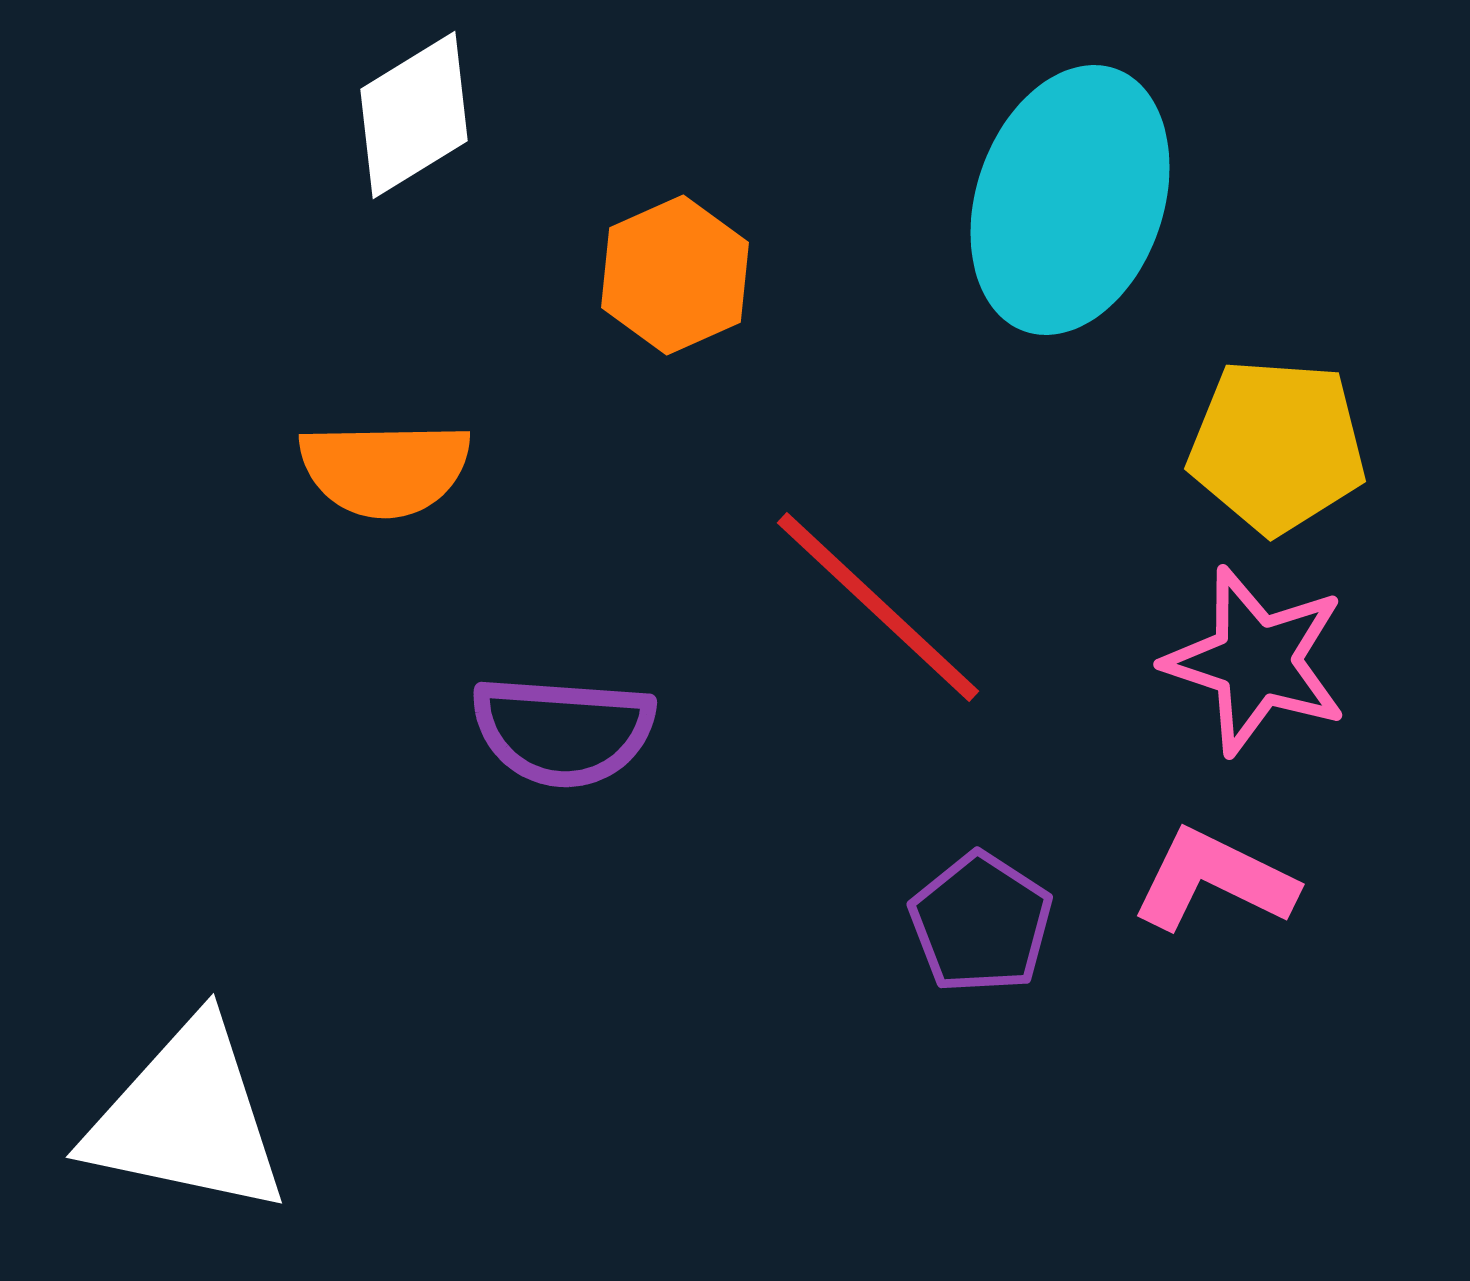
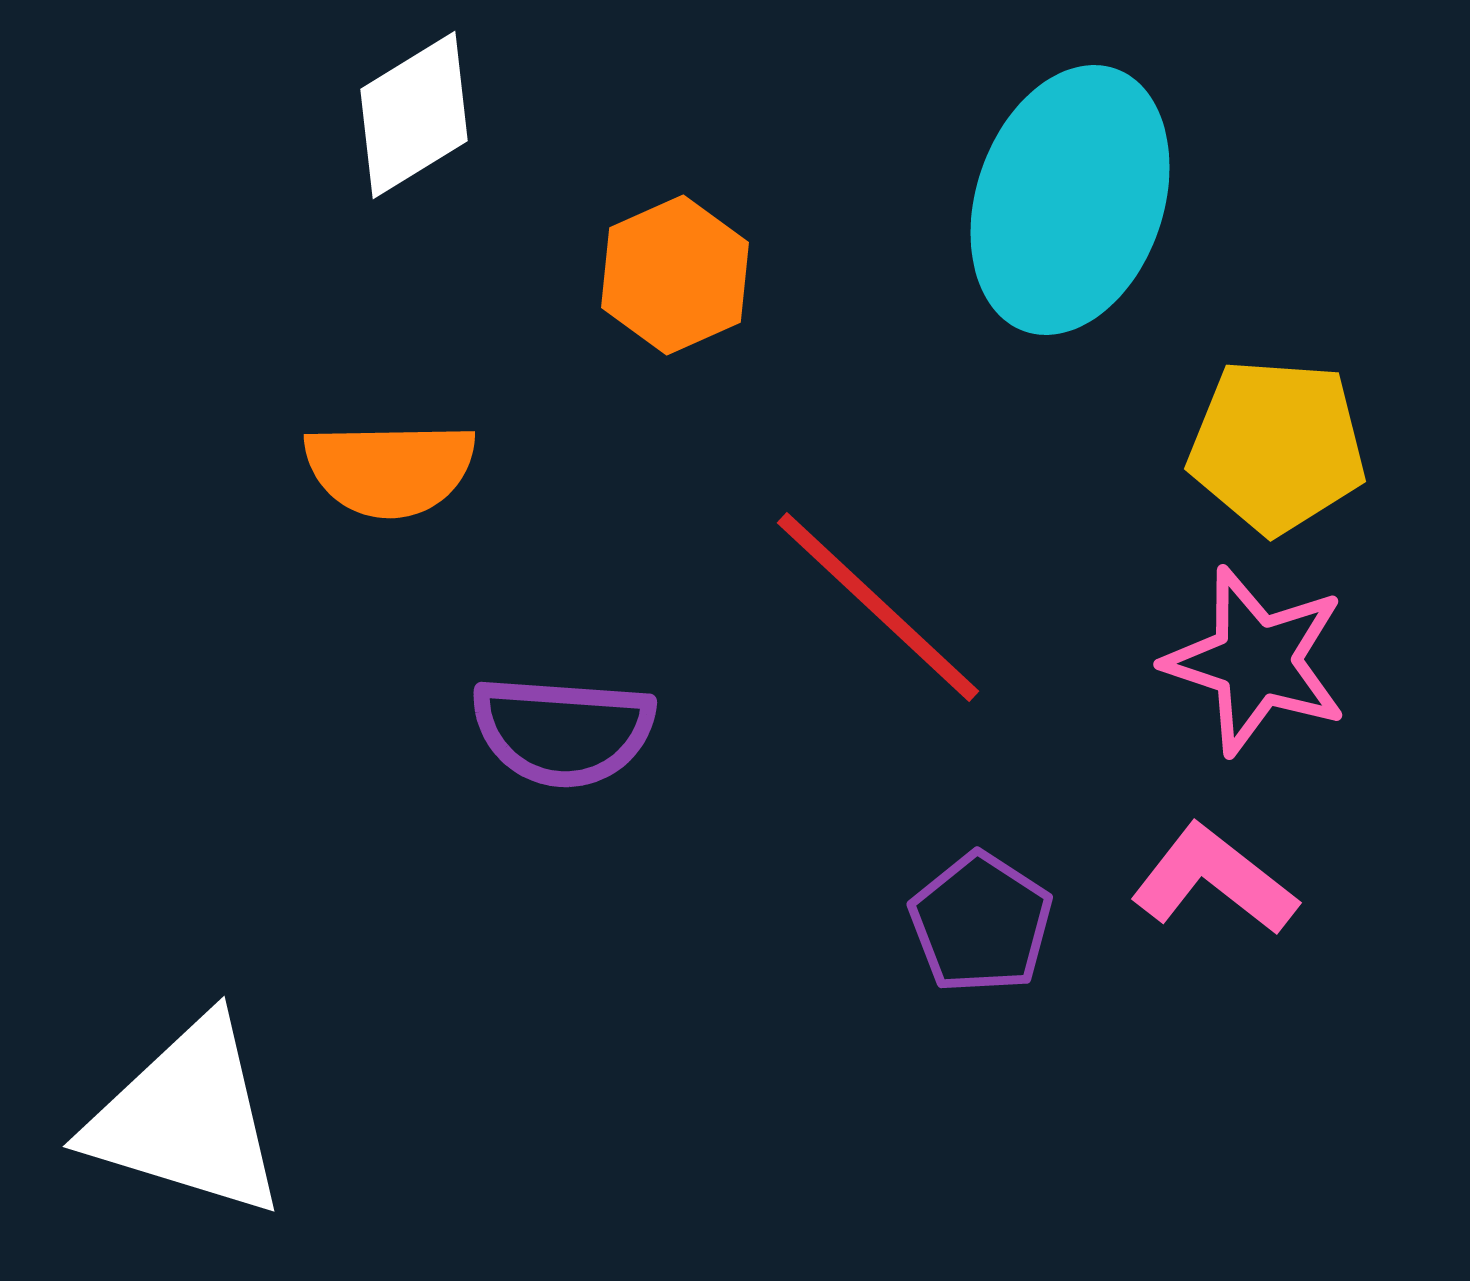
orange semicircle: moved 5 px right
pink L-shape: rotated 12 degrees clockwise
white triangle: rotated 5 degrees clockwise
